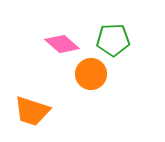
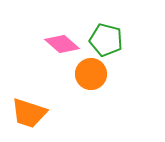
green pentagon: moved 7 px left; rotated 16 degrees clockwise
orange trapezoid: moved 3 px left, 2 px down
